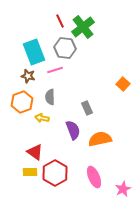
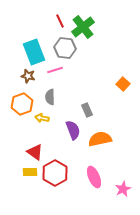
orange hexagon: moved 2 px down
gray rectangle: moved 2 px down
